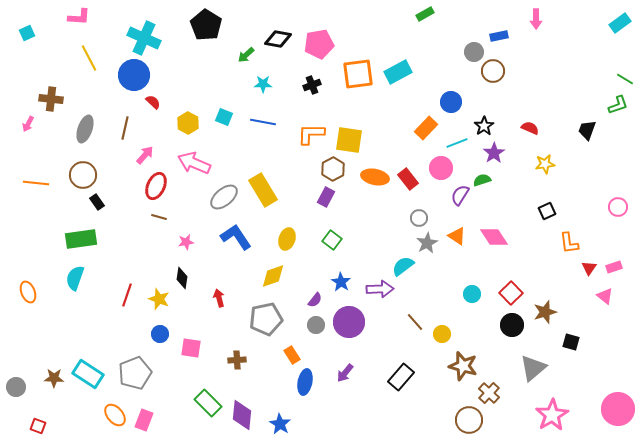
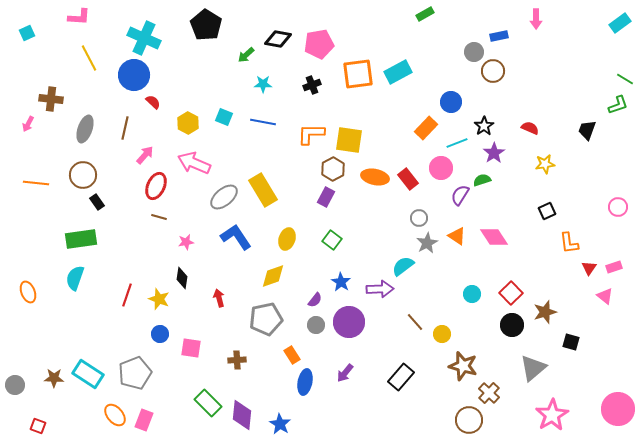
gray circle at (16, 387): moved 1 px left, 2 px up
